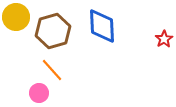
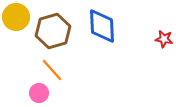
red star: rotated 30 degrees counterclockwise
